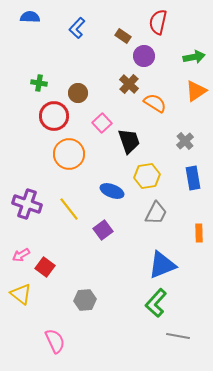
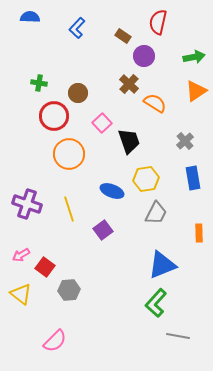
yellow hexagon: moved 1 px left, 3 px down
yellow line: rotated 20 degrees clockwise
gray hexagon: moved 16 px left, 10 px up
pink semicircle: rotated 70 degrees clockwise
